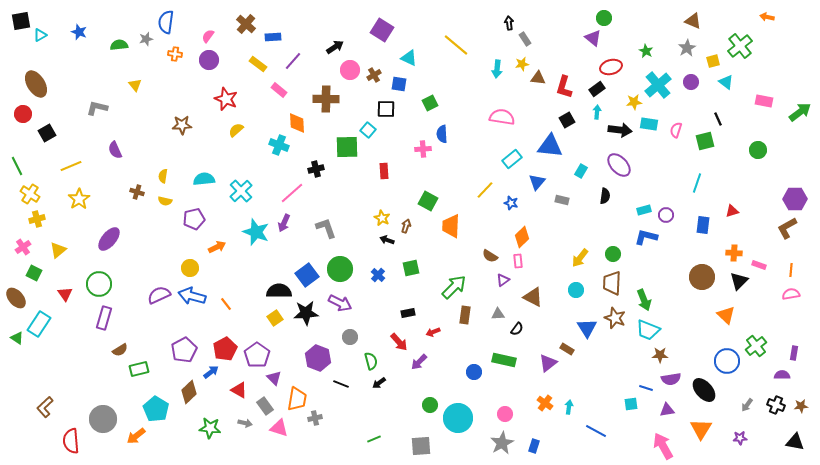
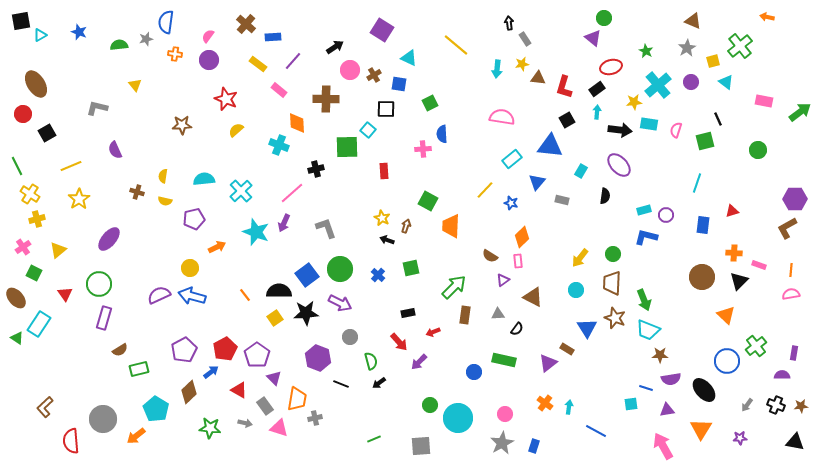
orange line at (226, 304): moved 19 px right, 9 px up
